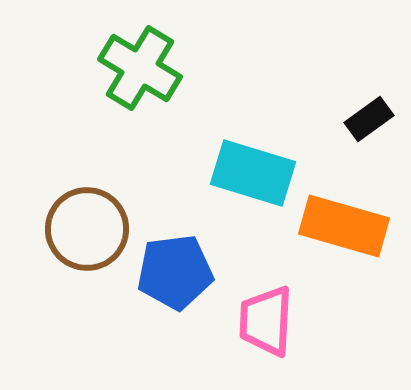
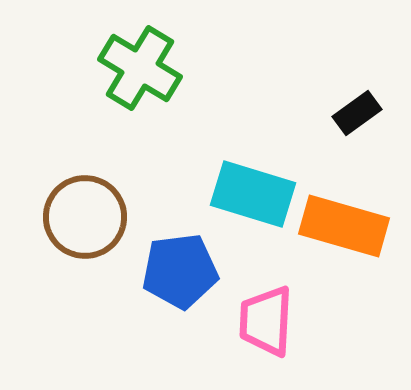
black rectangle: moved 12 px left, 6 px up
cyan rectangle: moved 21 px down
brown circle: moved 2 px left, 12 px up
blue pentagon: moved 5 px right, 1 px up
